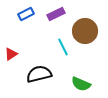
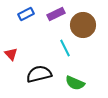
brown circle: moved 2 px left, 6 px up
cyan line: moved 2 px right, 1 px down
red triangle: rotated 40 degrees counterclockwise
green semicircle: moved 6 px left, 1 px up
